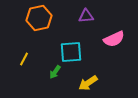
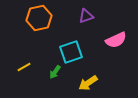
purple triangle: rotated 14 degrees counterclockwise
pink semicircle: moved 2 px right, 1 px down
cyan square: rotated 15 degrees counterclockwise
yellow line: moved 8 px down; rotated 32 degrees clockwise
